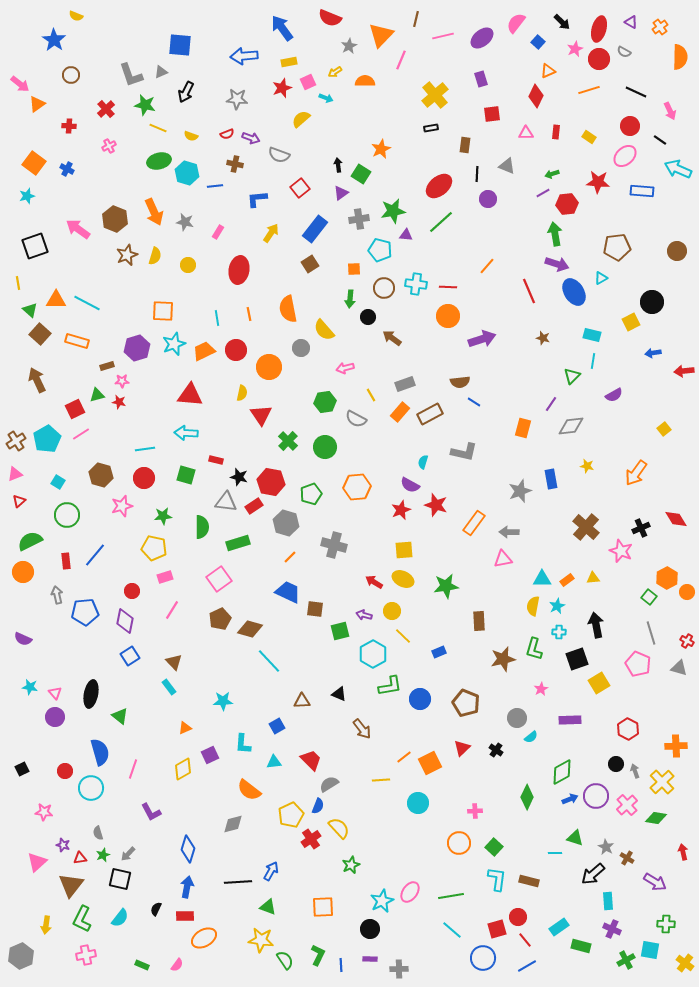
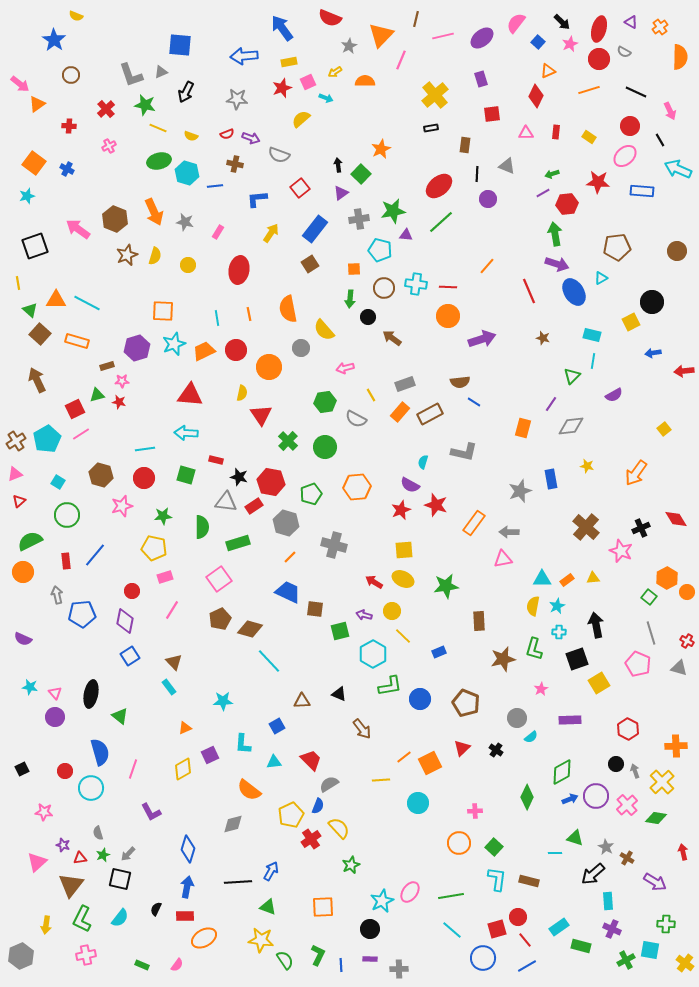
pink star at (575, 49): moved 5 px left, 5 px up
black line at (660, 140): rotated 24 degrees clockwise
green square at (361, 174): rotated 12 degrees clockwise
blue pentagon at (85, 612): moved 3 px left, 2 px down
